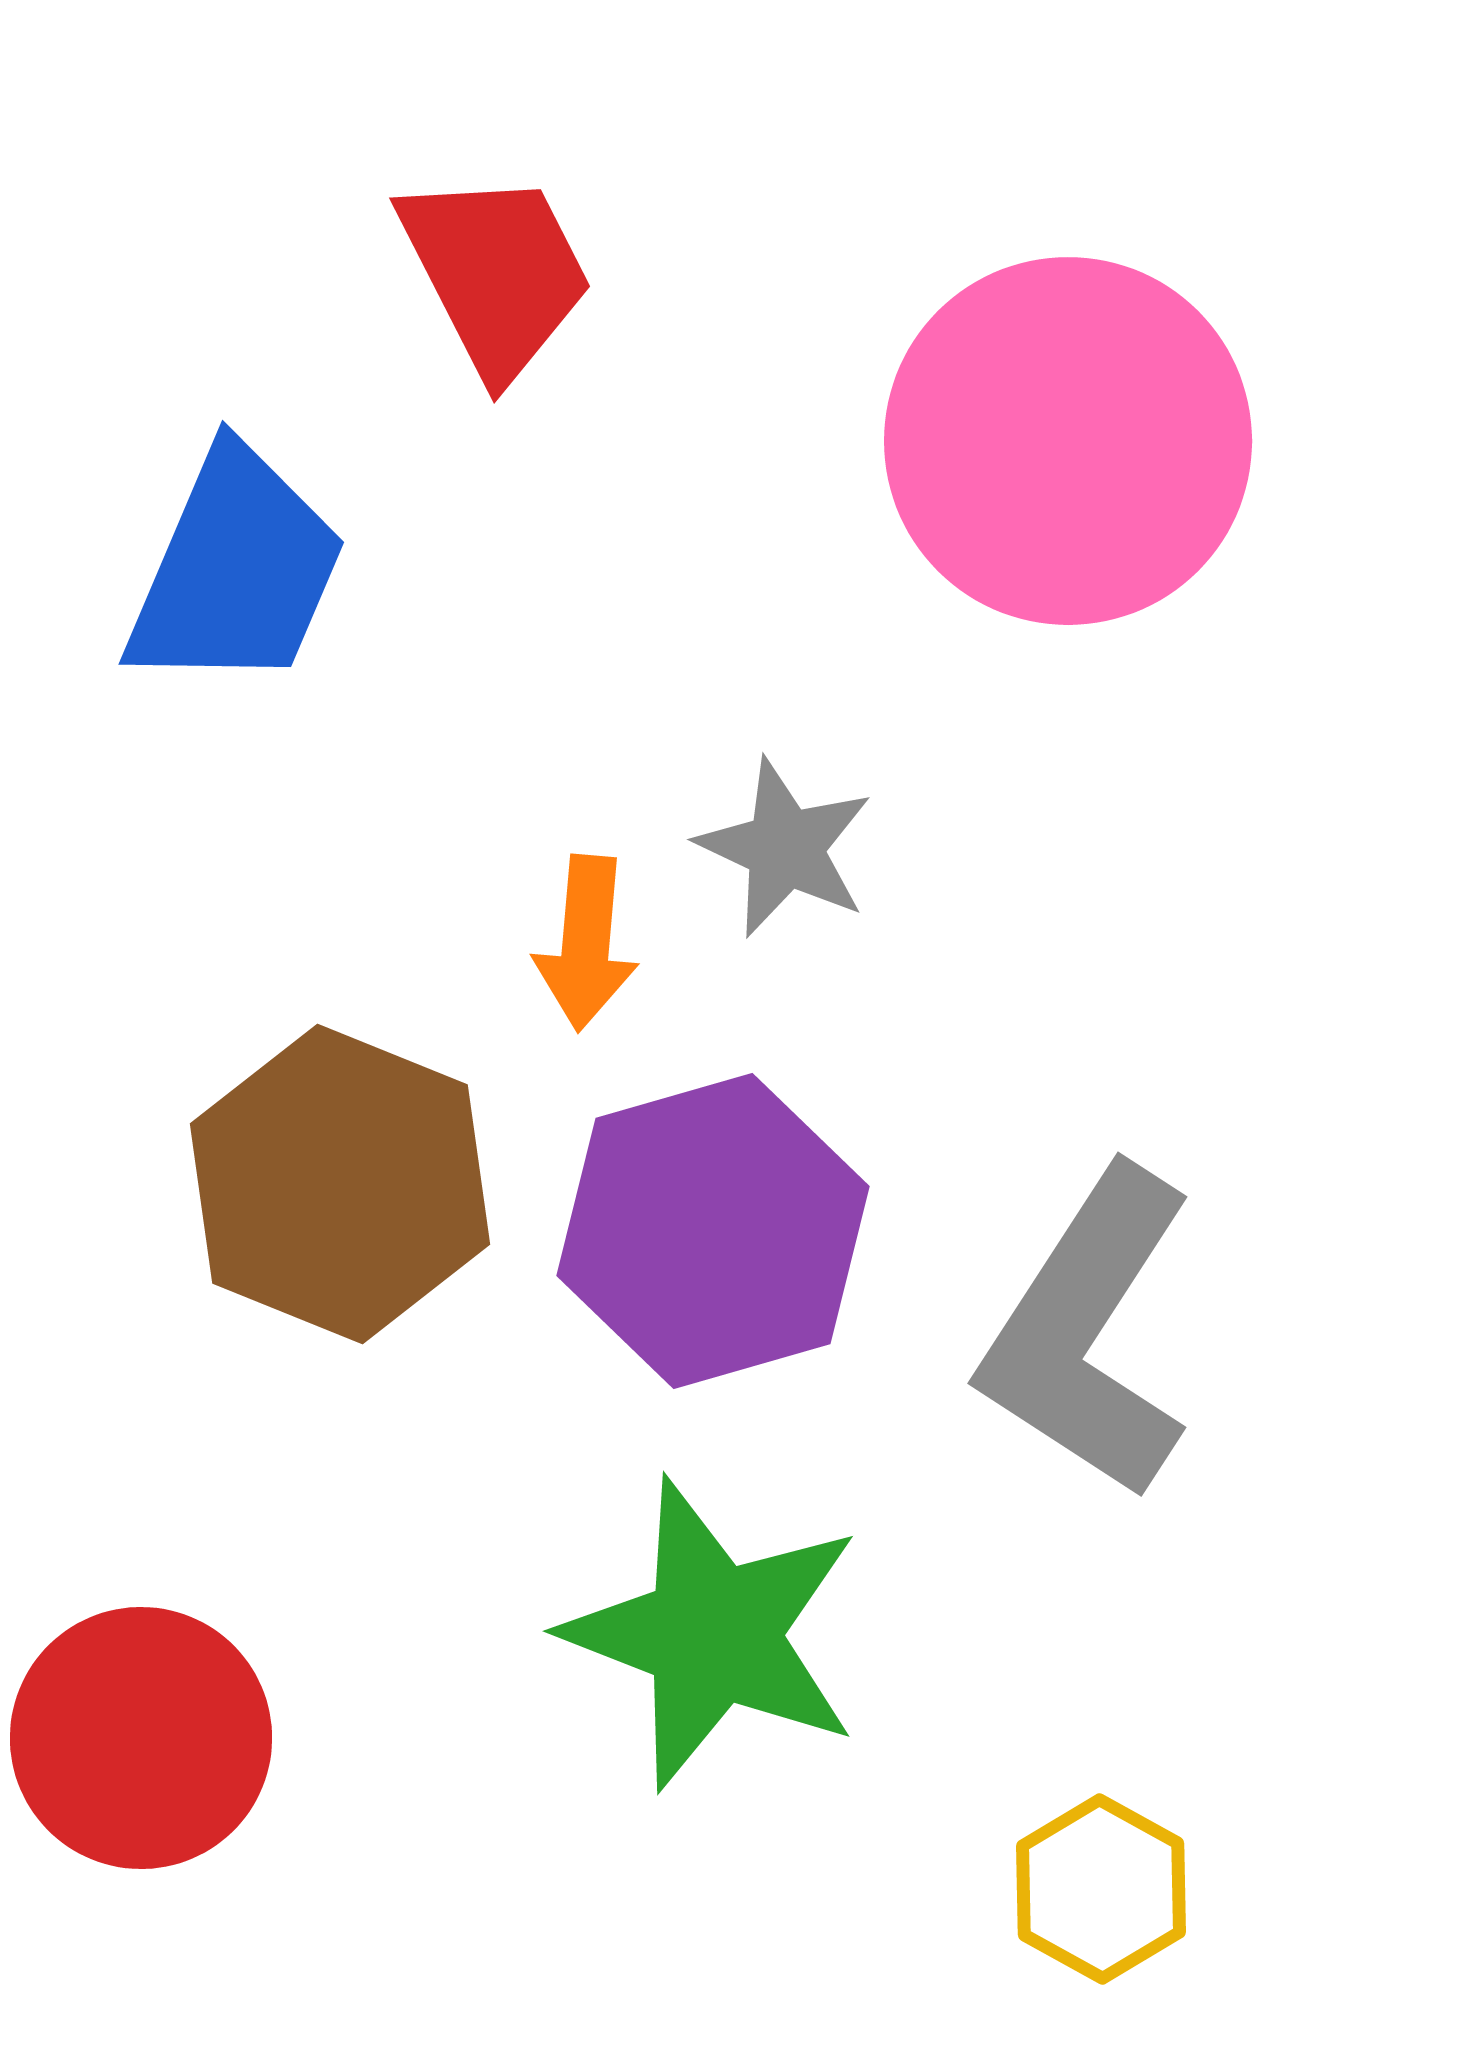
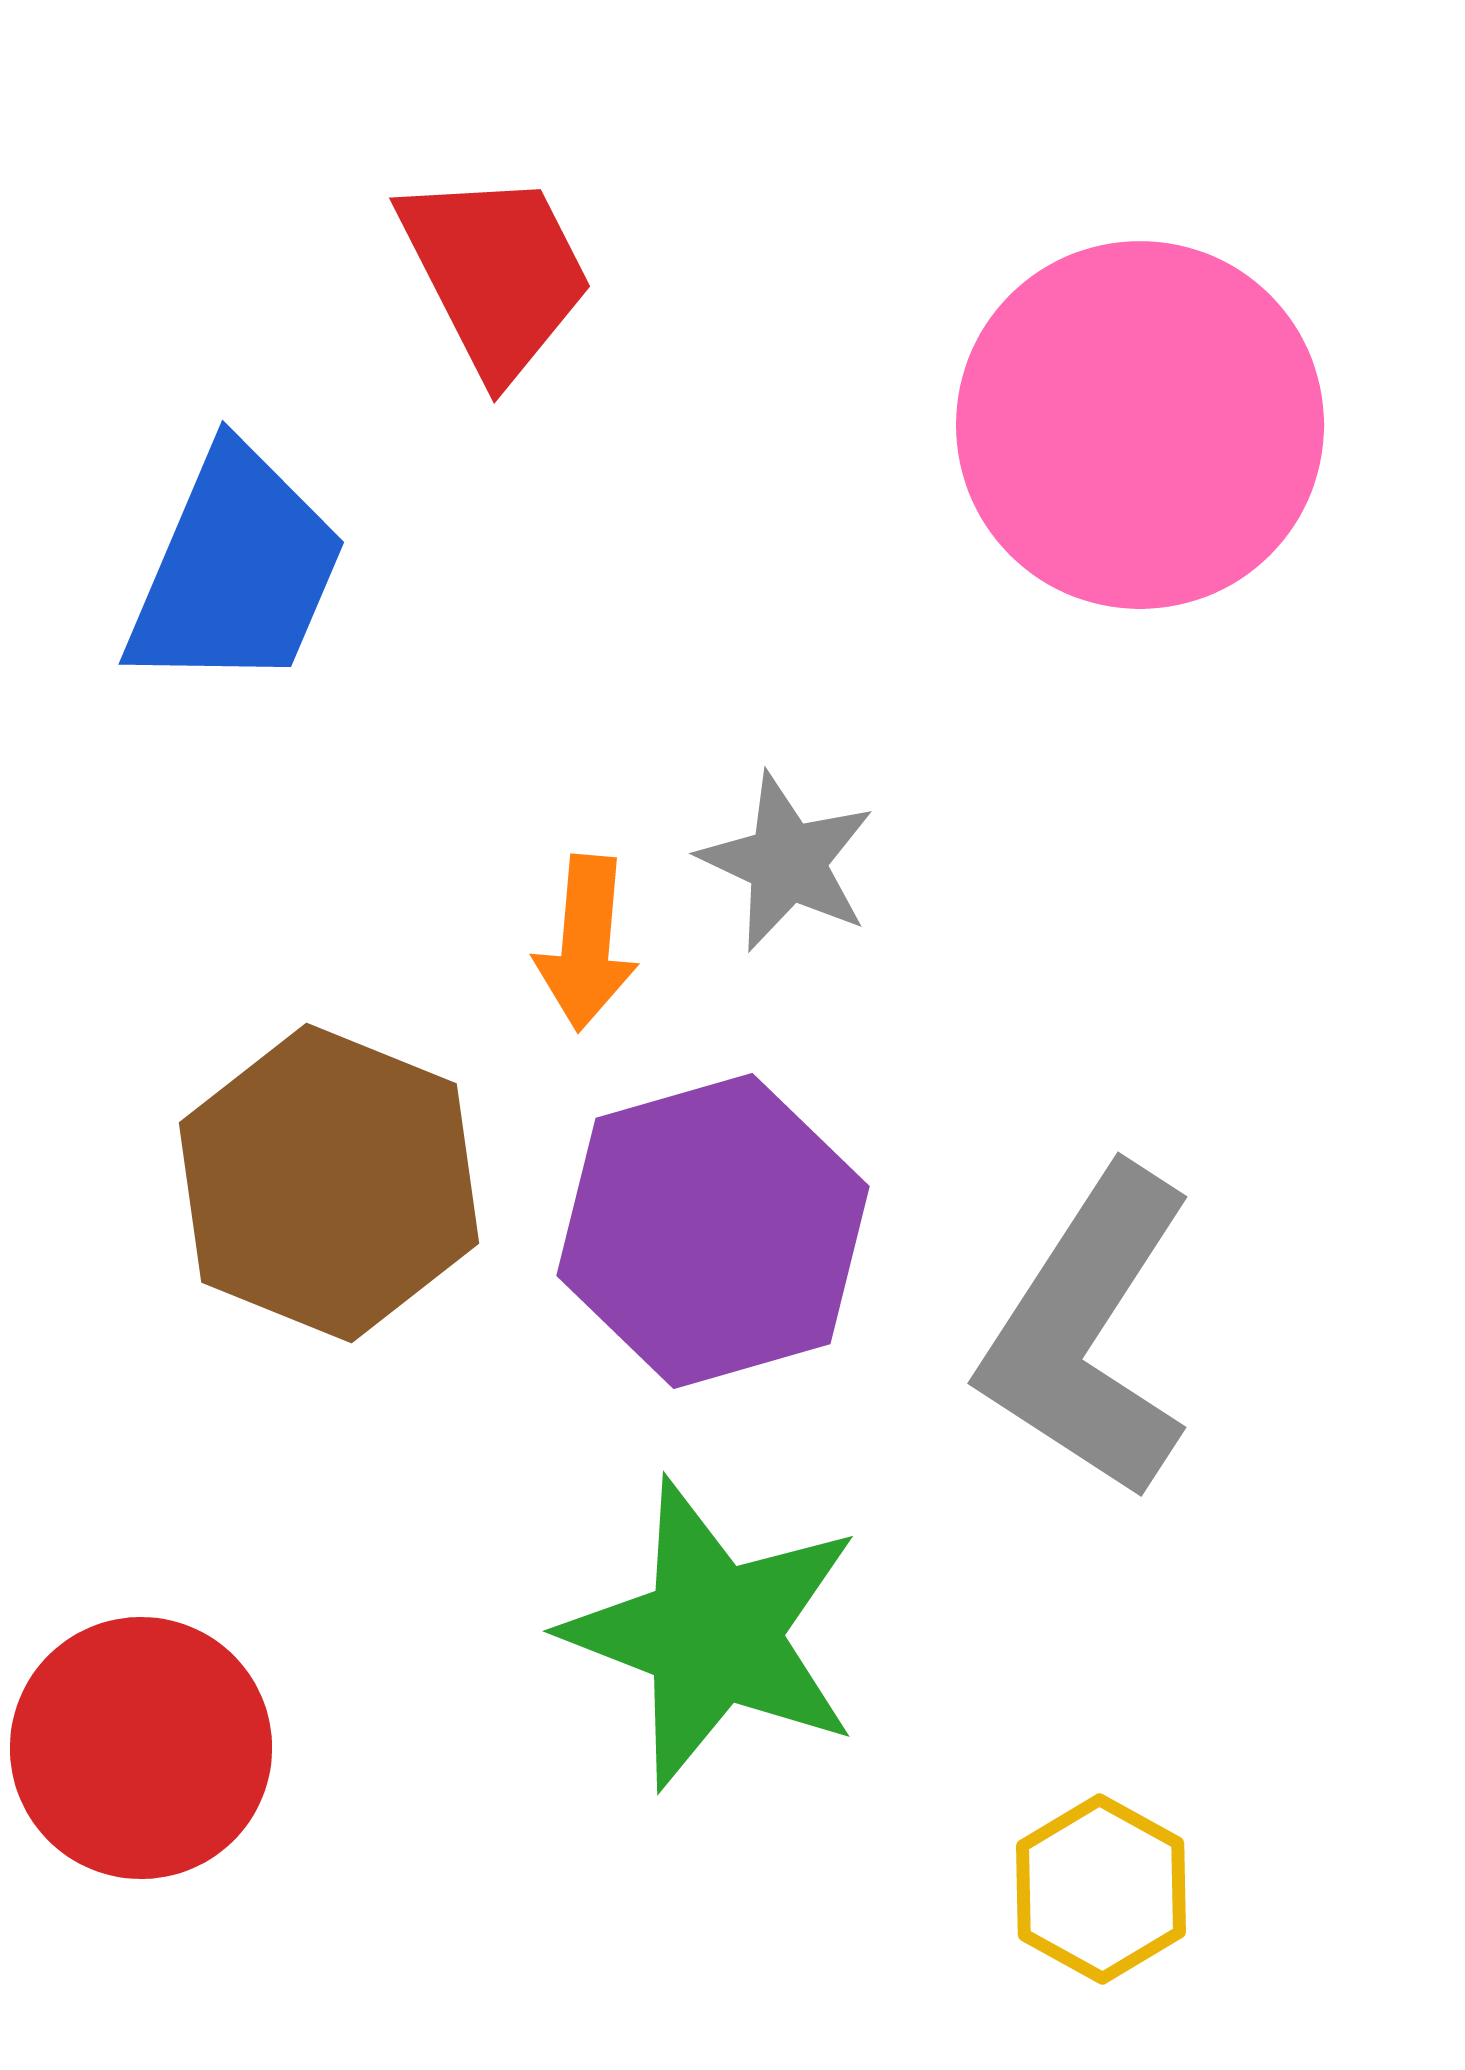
pink circle: moved 72 px right, 16 px up
gray star: moved 2 px right, 14 px down
brown hexagon: moved 11 px left, 1 px up
red circle: moved 10 px down
